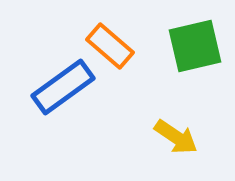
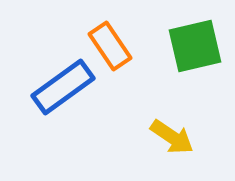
orange rectangle: rotated 15 degrees clockwise
yellow arrow: moved 4 px left
